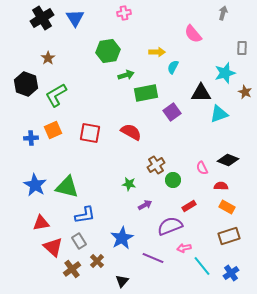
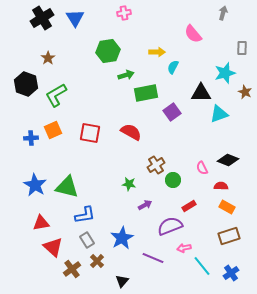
gray rectangle at (79, 241): moved 8 px right, 1 px up
